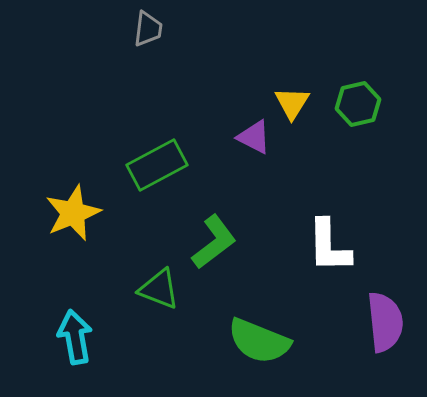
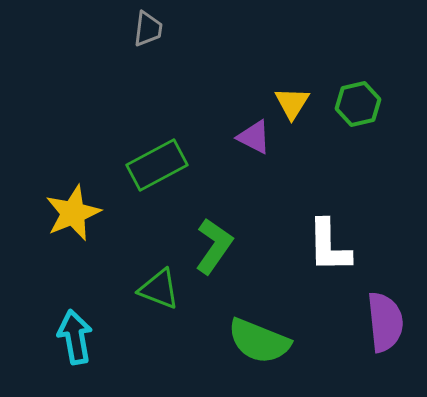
green L-shape: moved 4 px down; rotated 18 degrees counterclockwise
